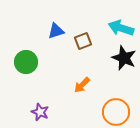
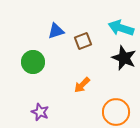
green circle: moved 7 px right
